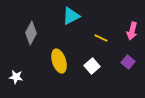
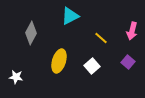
cyan triangle: moved 1 px left
yellow line: rotated 16 degrees clockwise
yellow ellipse: rotated 35 degrees clockwise
